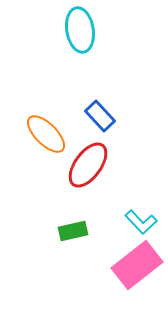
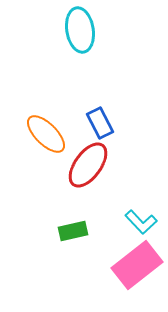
blue rectangle: moved 7 px down; rotated 16 degrees clockwise
